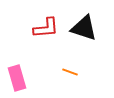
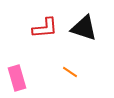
red L-shape: moved 1 px left
orange line: rotated 14 degrees clockwise
